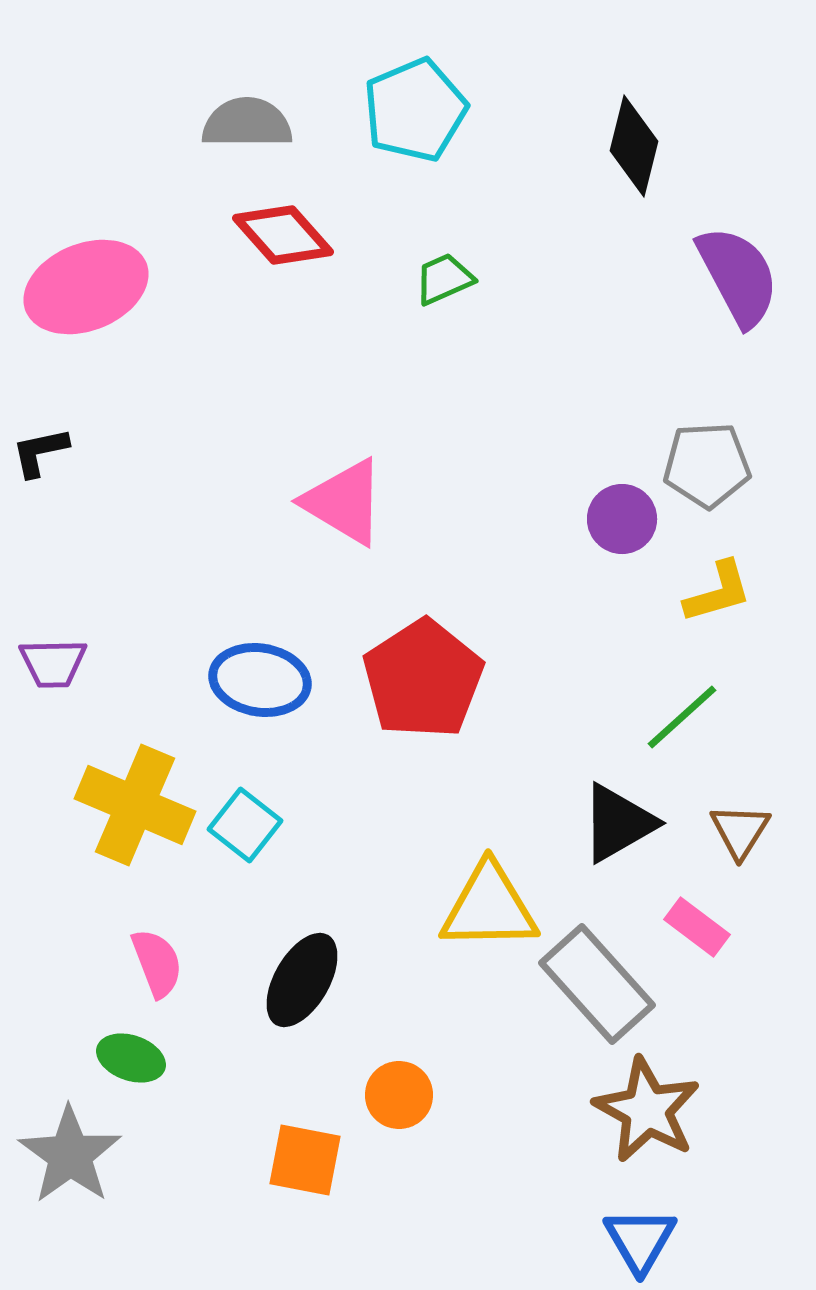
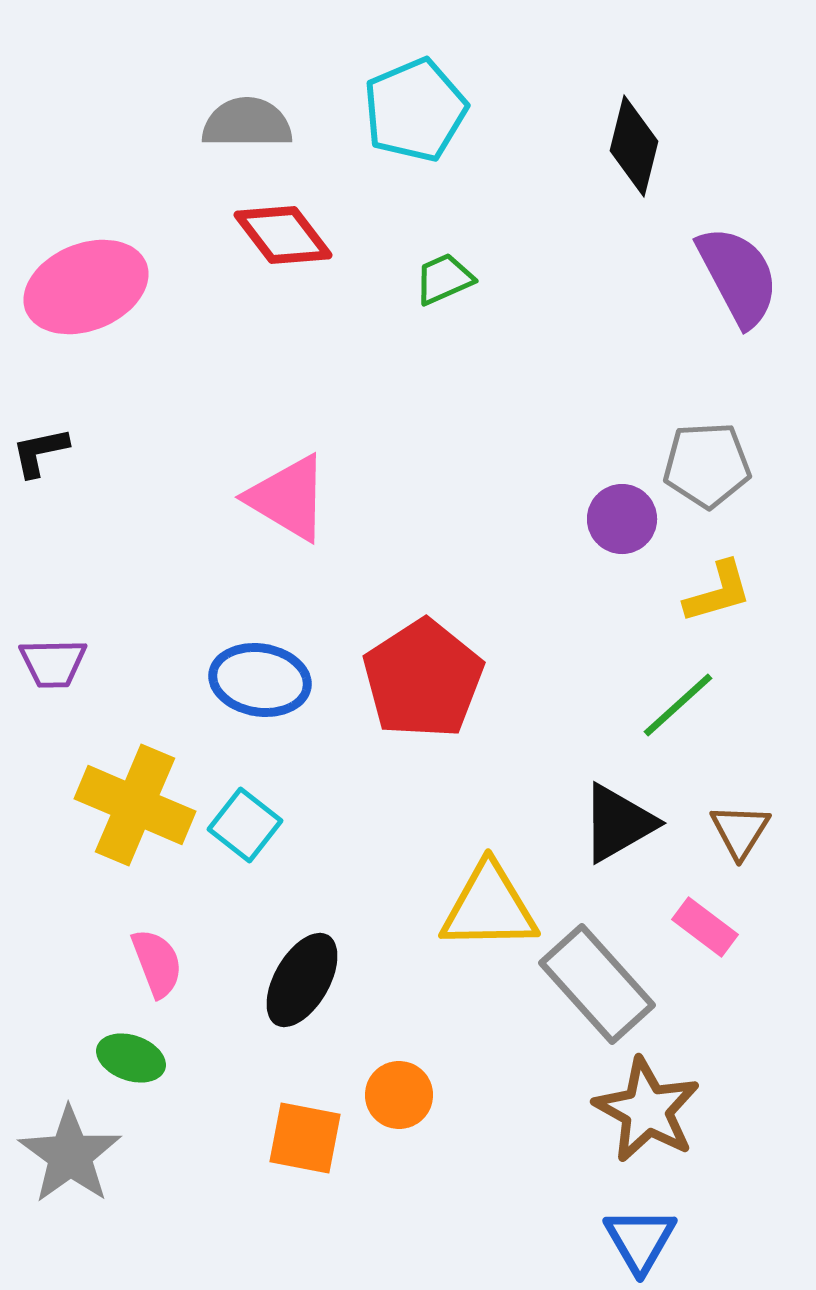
red diamond: rotated 4 degrees clockwise
pink triangle: moved 56 px left, 4 px up
green line: moved 4 px left, 12 px up
pink rectangle: moved 8 px right
orange square: moved 22 px up
